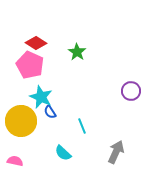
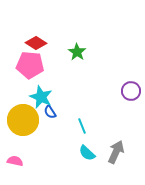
pink pentagon: rotated 20 degrees counterclockwise
yellow circle: moved 2 px right, 1 px up
cyan semicircle: moved 24 px right
